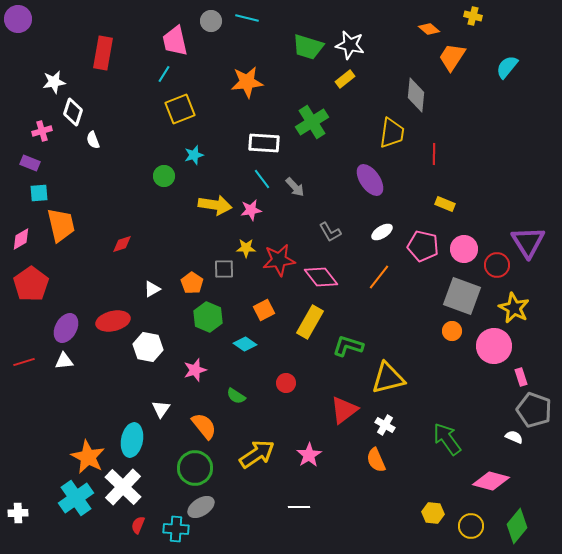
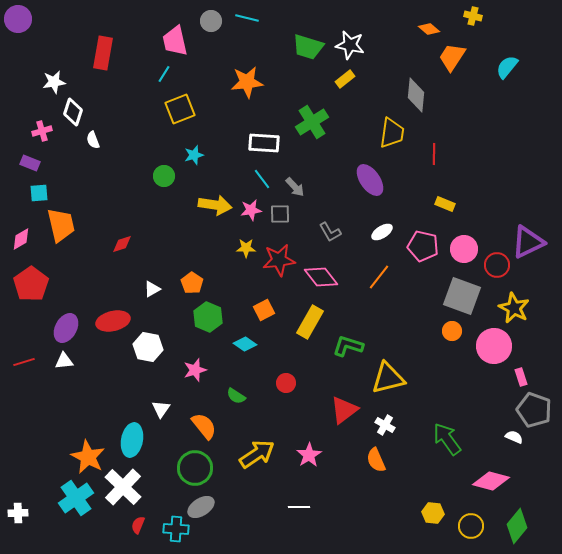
purple triangle at (528, 242): rotated 36 degrees clockwise
gray square at (224, 269): moved 56 px right, 55 px up
